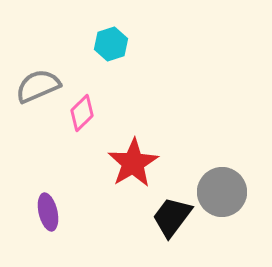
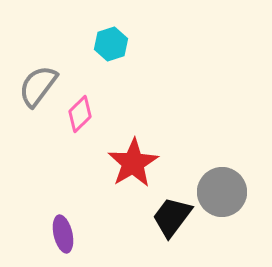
gray semicircle: rotated 30 degrees counterclockwise
pink diamond: moved 2 px left, 1 px down
purple ellipse: moved 15 px right, 22 px down
